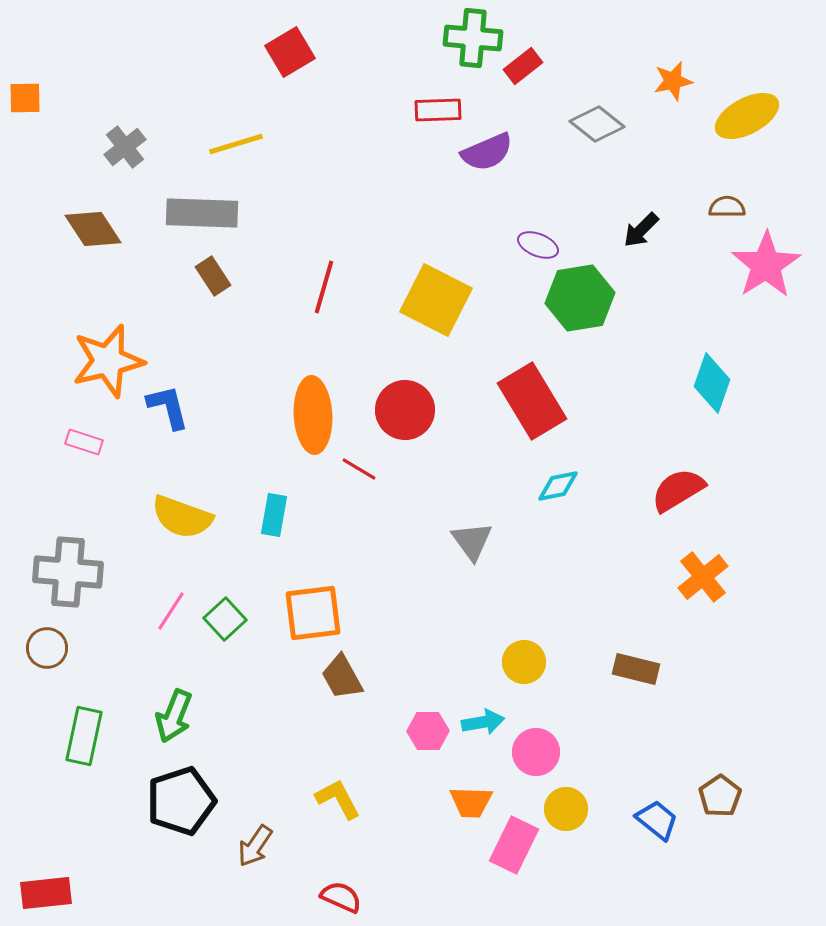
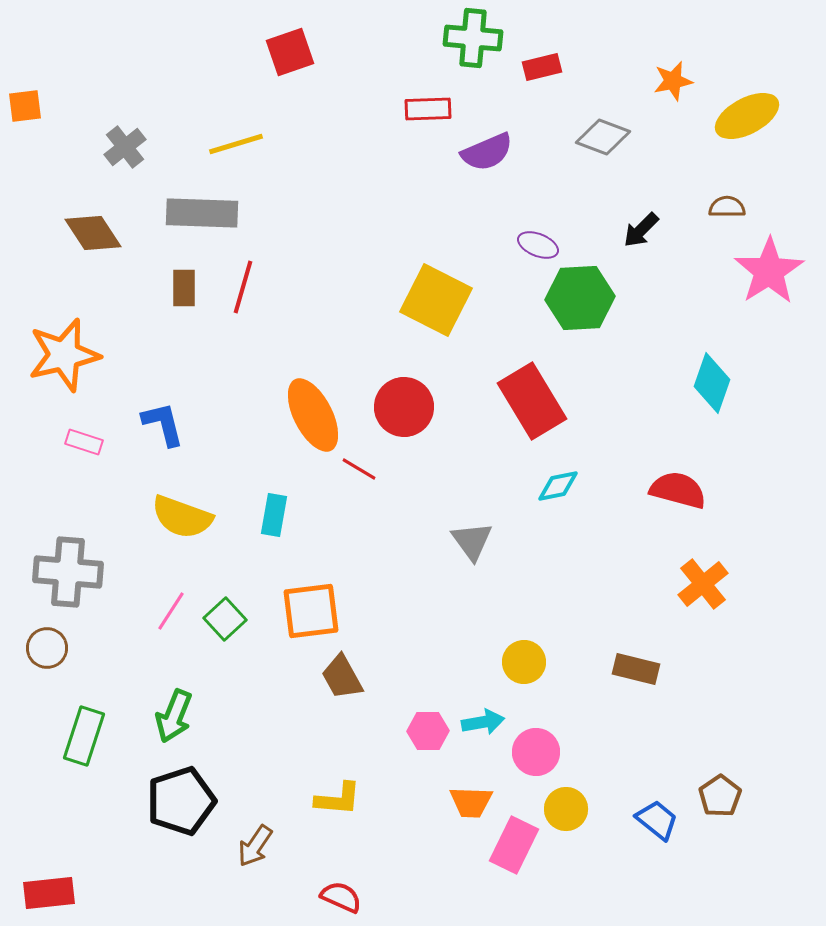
red square at (290, 52): rotated 12 degrees clockwise
red rectangle at (523, 66): moved 19 px right, 1 px down; rotated 24 degrees clockwise
orange square at (25, 98): moved 8 px down; rotated 6 degrees counterclockwise
red rectangle at (438, 110): moved 10 px left, 1 px up
gray diamond at (597, 124): moved 6 px right, 13 px down; rotated 18 degrees counterclockwise
brown diamond at (93, 229): moved 4 px down
pink star at (766, 265): moved 3 px right, 6 px down
brown rectangle at (213, 276): moved 29 px left, 12 px down; rotated 33 degrees clockwise
red line at (324, 287): moved 81 px left
green hexagon at (580, 298): rotated 6 degrees clockwise
orange star at (108, 361): moved 44 px left, 6 px up
blue L-shape at (168, 407): moved 5 px left, 17 px down
red circle at (405, 410): moved 1 px left, 3 px up
orange ellipse at (313, 415): rotated 24 degrees counterclockwise
red semicircle at (678, 490): rotated 46 degrees clockwise
orange cross at (703, 577): moved 7 px down
orange square at (313, 613): moved 2 px left, 2 px up
green rectangle at (84, 736): rotated 6 degrees clockwise
yellow L-shape at (338, 799): rotated 123 degrees clockwise
red rectangle at (46, 893): moved 3 px right
